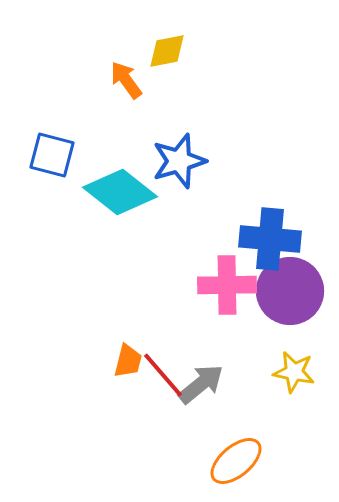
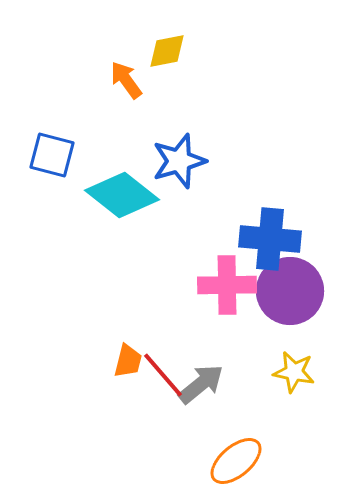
cyan diamond: moved 2 px right, 3 px down
